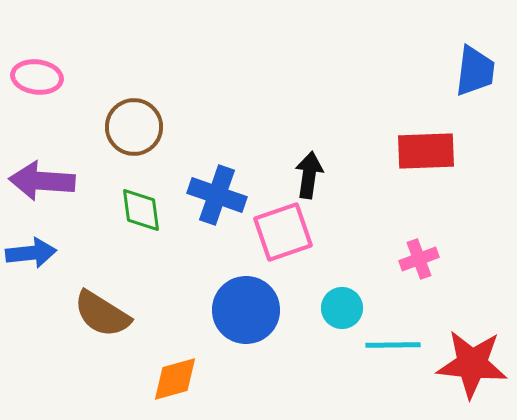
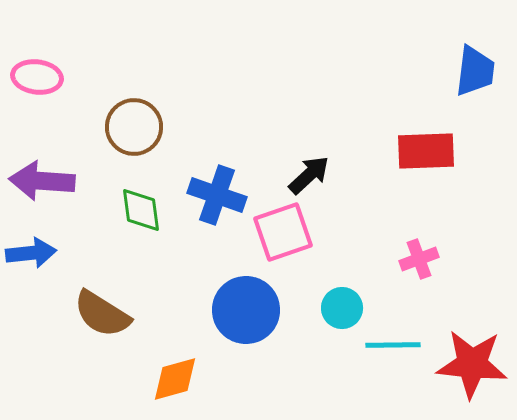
black arrow: rotated 39 degrees clockwise
